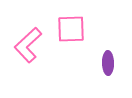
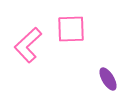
purple ellipse: moved 16 px down; rotated 30 degrees counterclockwise
